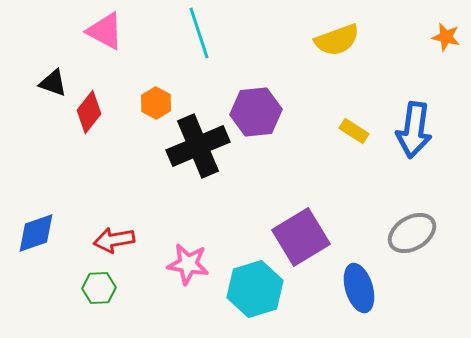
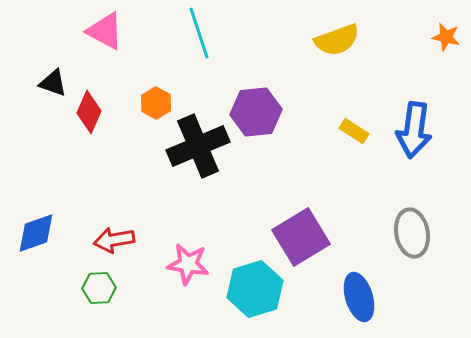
red diamond: rotated 15 degrees counterclockwise
gray ellipse: rotated 69 degrees counterclockwise
blue ellipse: moved 9 px down
